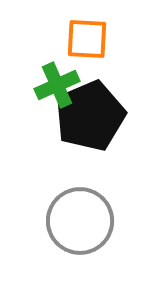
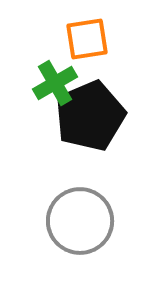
orange square: rotated 12 degrees counterclockwise
green cross: moved 2 px left, 2 px up; rotated 6 degrees counterclockwise
